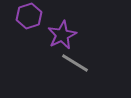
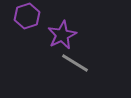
purple hexagon: moved 2 px left
